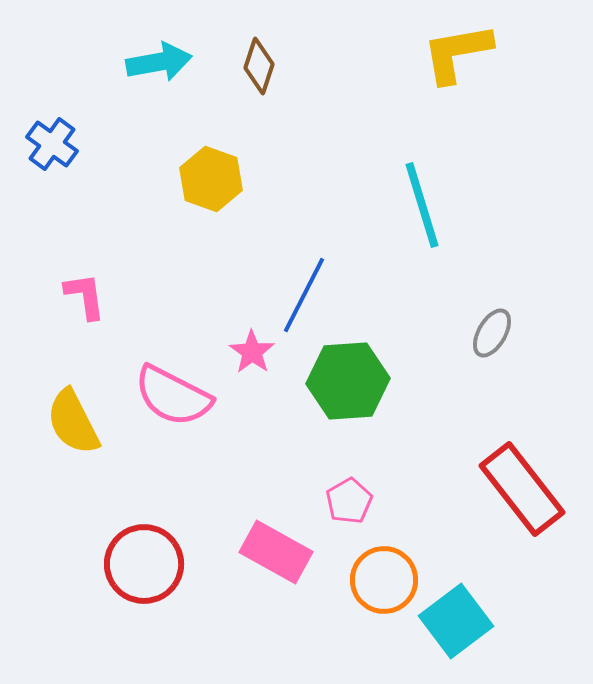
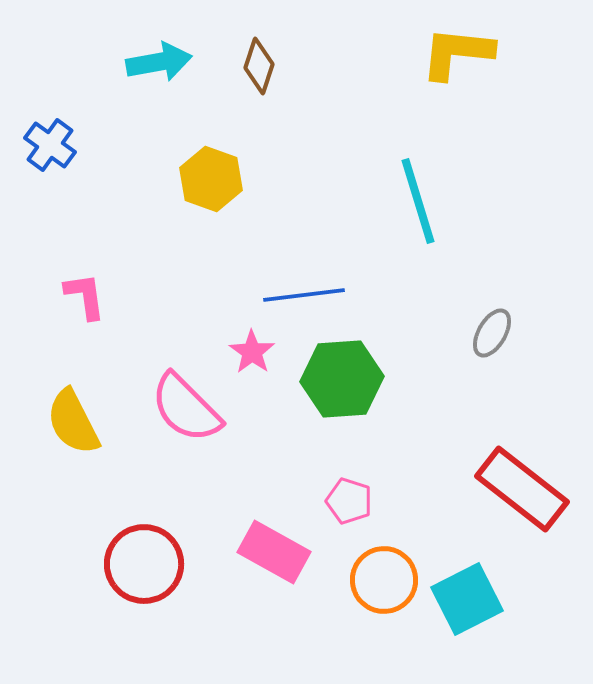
yellow L-shape: rotated 16 degrees clockwise
blue cross: moved 2 px left, 1 px down
cyan line: moved 4 px left, 4 px up
blue line: rotated 56 degrees clockwise
green hexagon: moved 6 px left, 2 px up
pink semicircle: moved 13 px right, 12 px down; rotated 18 degrees clockwise
red rectangle: rotated 14 degrees counterclockwise
pink pentagon: rotated 24 degrees counterclockwise
pink rectangle: moved 2 px left
cyan square: moved 11 px right, 22 px up; rotated 10 degrees clockwise
